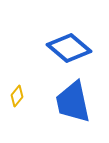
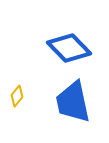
blue diamond: rotated 6 degrees clockwise
